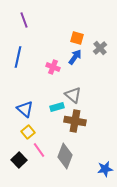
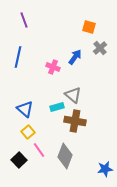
orange square: moved 12 px right, 11 px up
